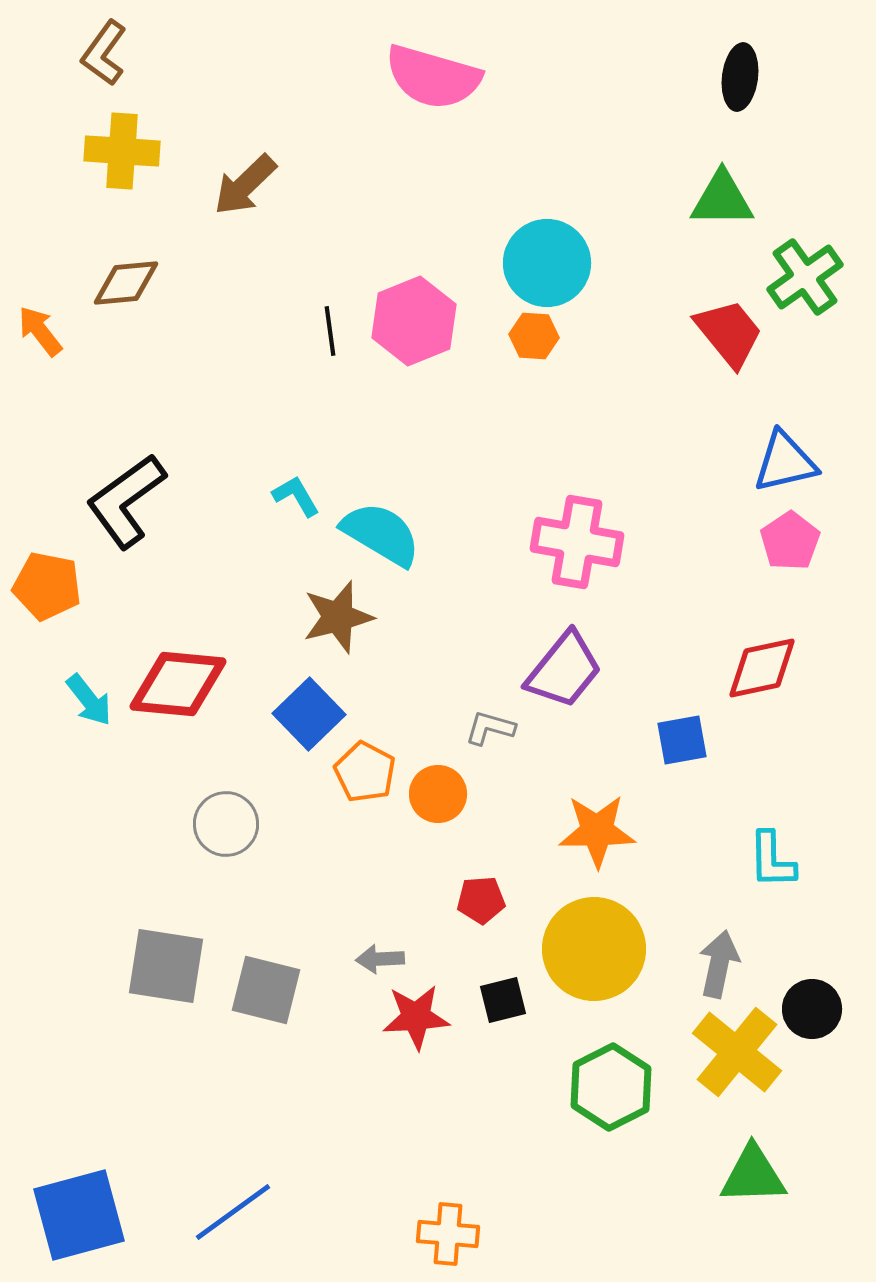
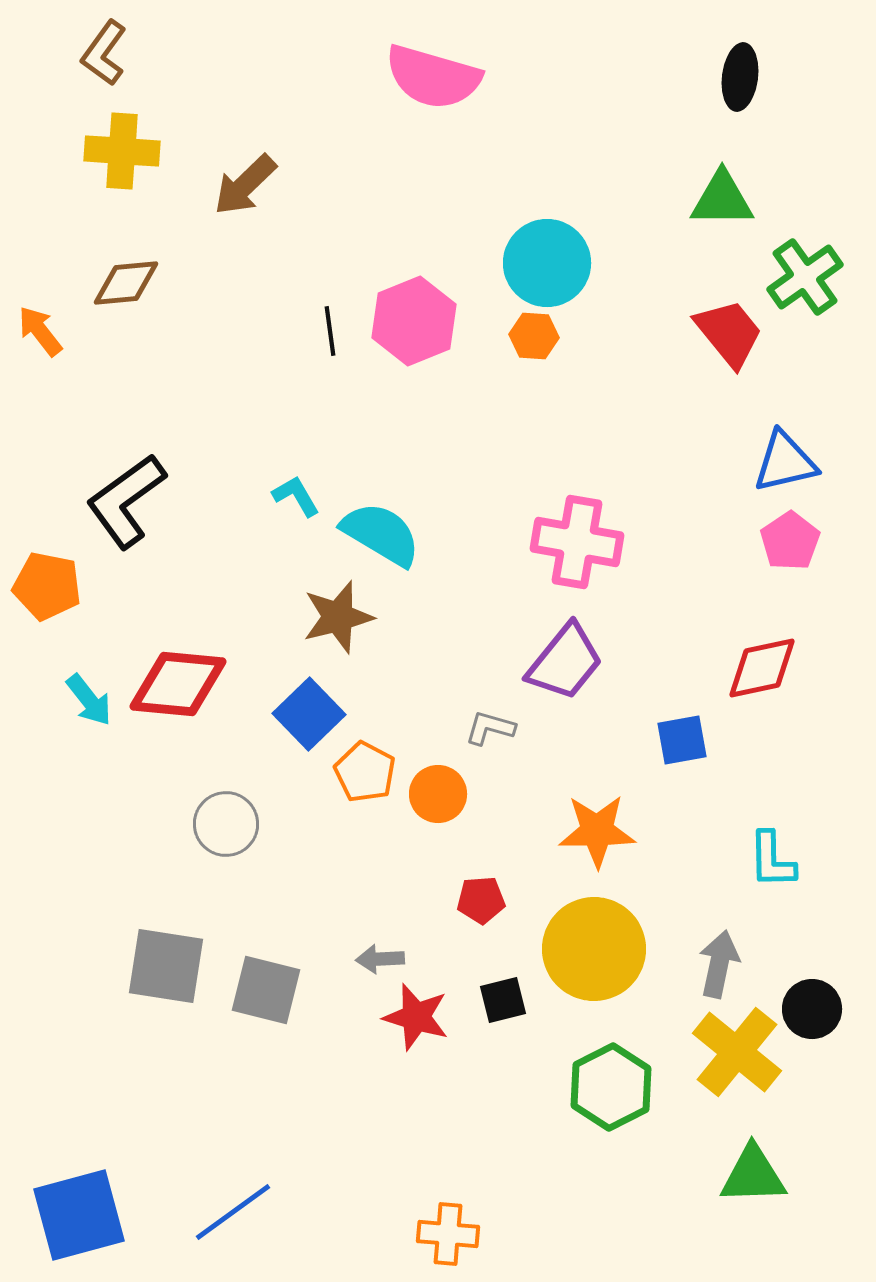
purple trapezoid at (564, 670): moved 1 px right, 8 px up
red star at (416, 1017): rotated 20 degrees clockwise
